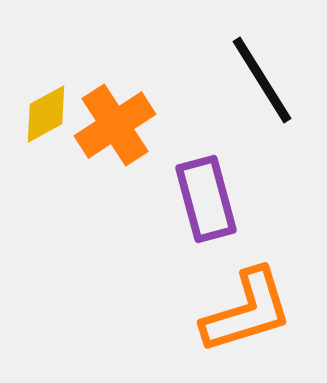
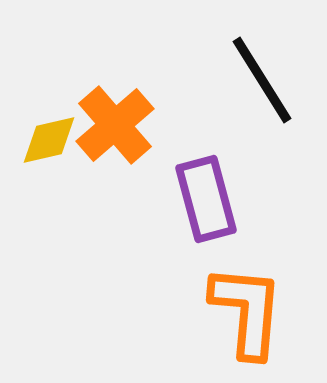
yellow diamond: moved 3 px right, 26 px down; rotated 16 degrees clockwise
orange cross: rotated 8 degrees counterclockwise
orange L-shape: rotated 68 degrees counterclockwise
